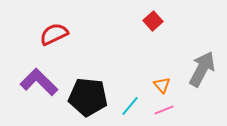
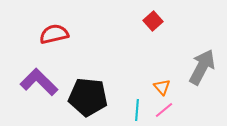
red semicircle: rotated 12 degrees clockwise
gray arrow: moved 2 px up
orange triangle: moved 2 px down
cyan line: moved 7 px right, 4 px down; rotated 35 degrees counterclockwise
pink line: rotated 18 degrees counterclockwise
